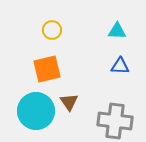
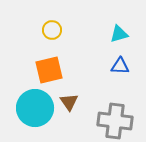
cyan triangle: moved 2 px right, 3 px down; rotated 18 degrees counterclockwise
orange square: moved 2 px right, 1 px down
cyan circle: moved 1 px left, 3 px up
